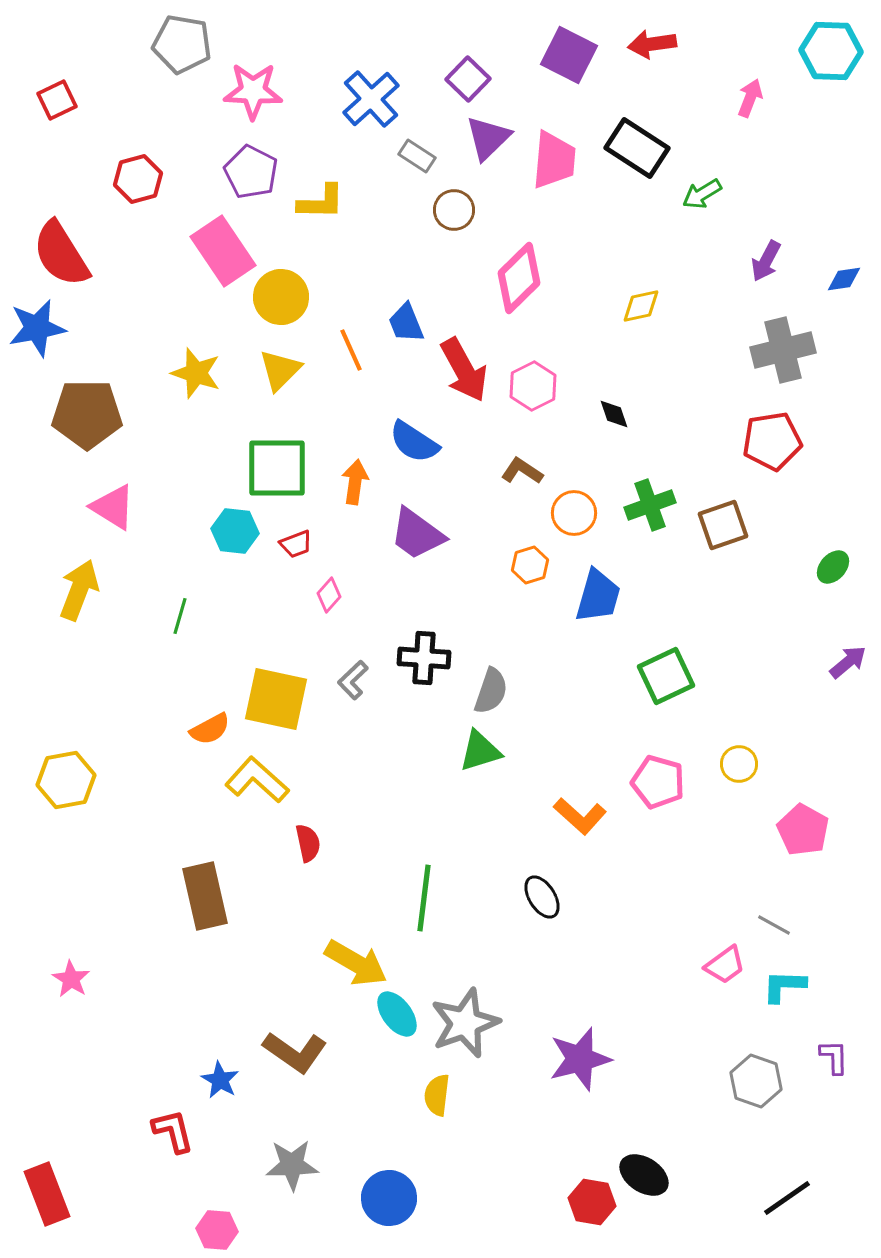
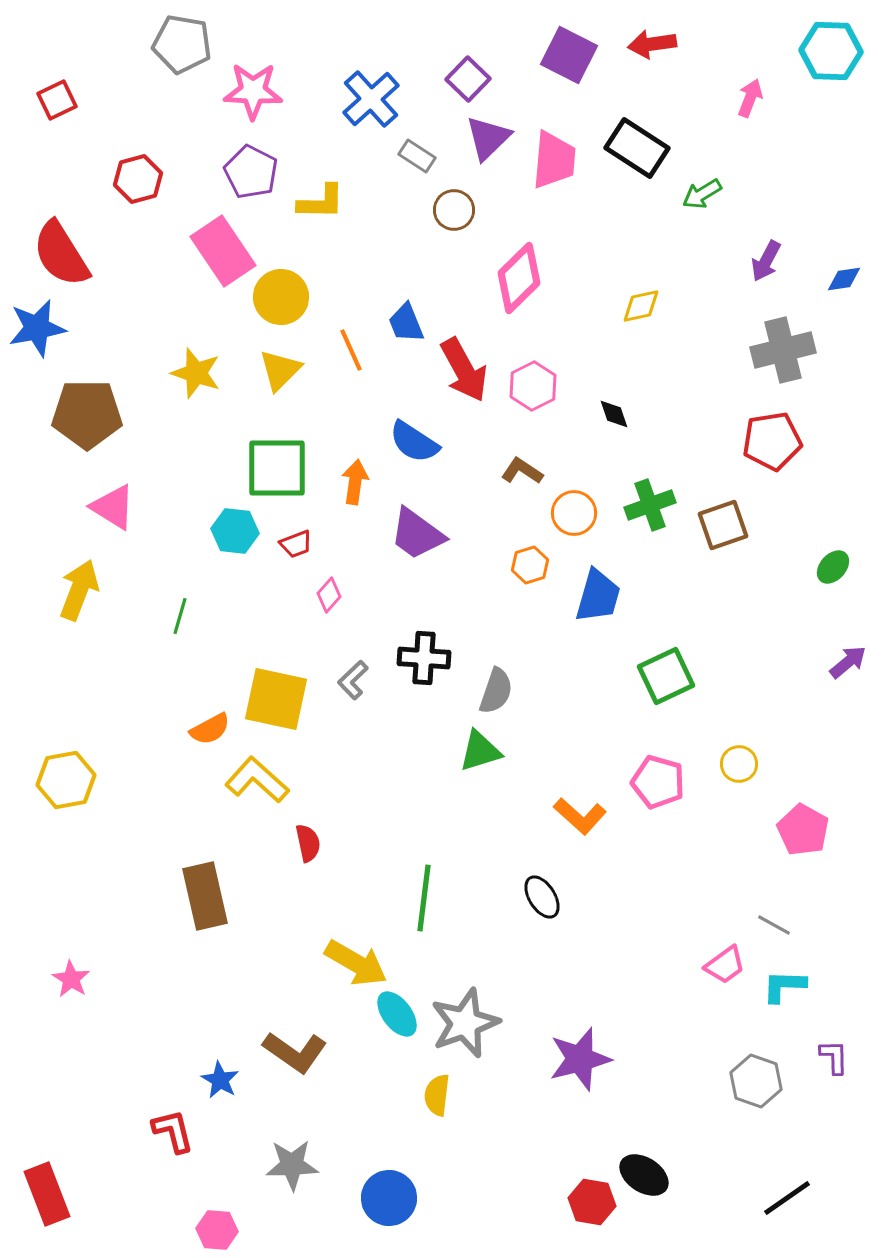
gray semicircle at (491, 691): moved 5 px right
